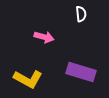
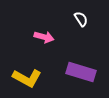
white semicircle: moved 5 px down; rotated 28 degrees counterclockwise
yellow L-shape: moved 1 px left, 1 px up
